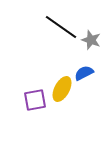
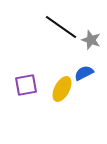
purple square: moved 9 px left, 15 px up
